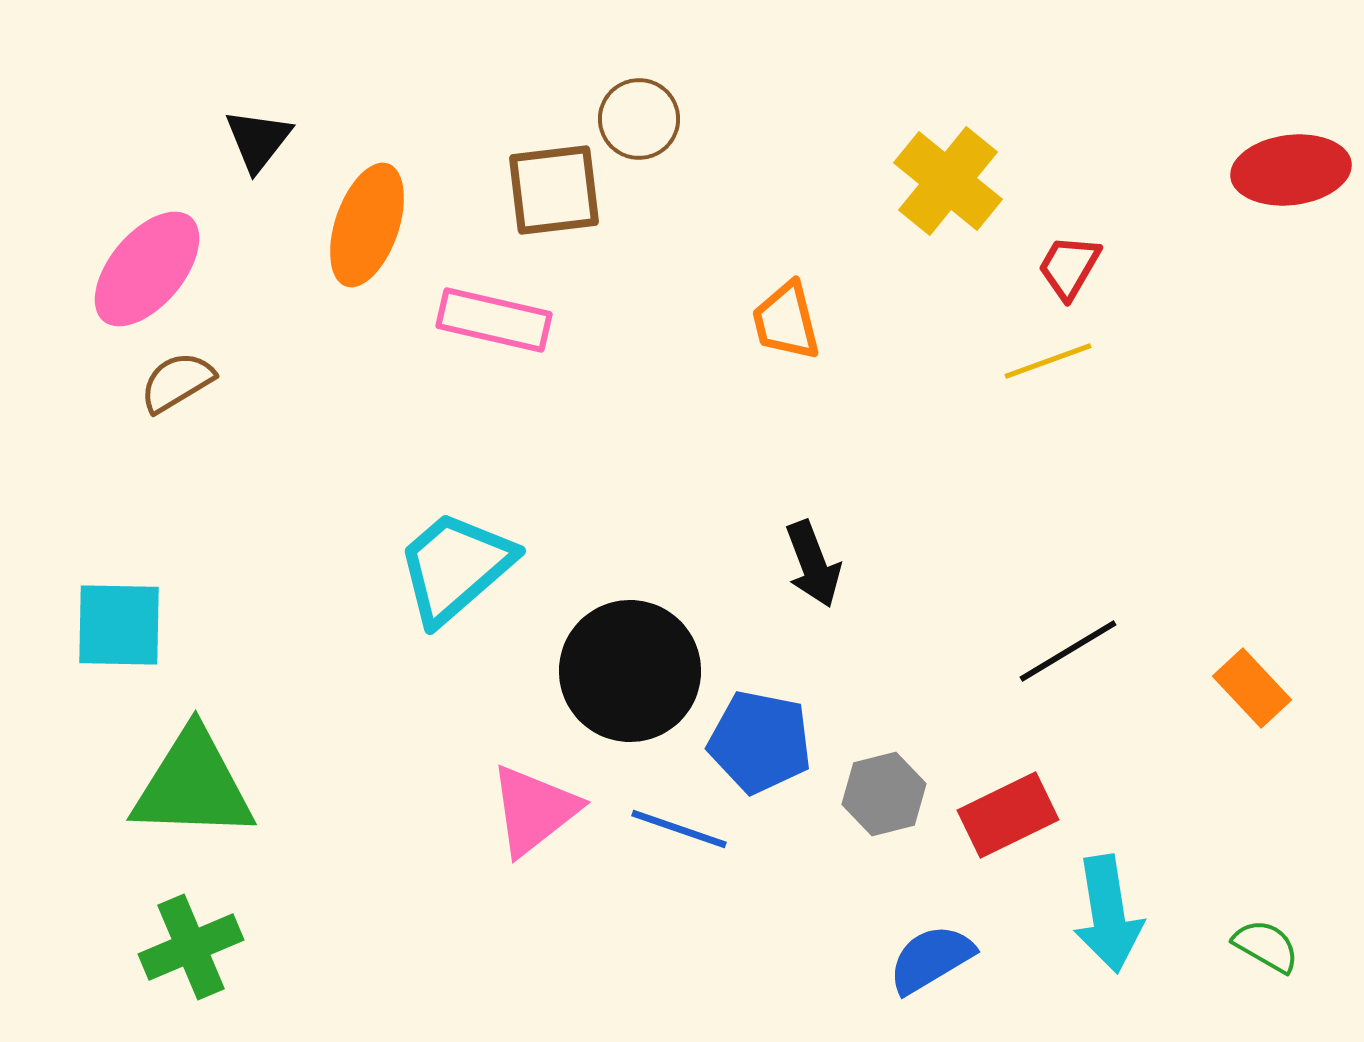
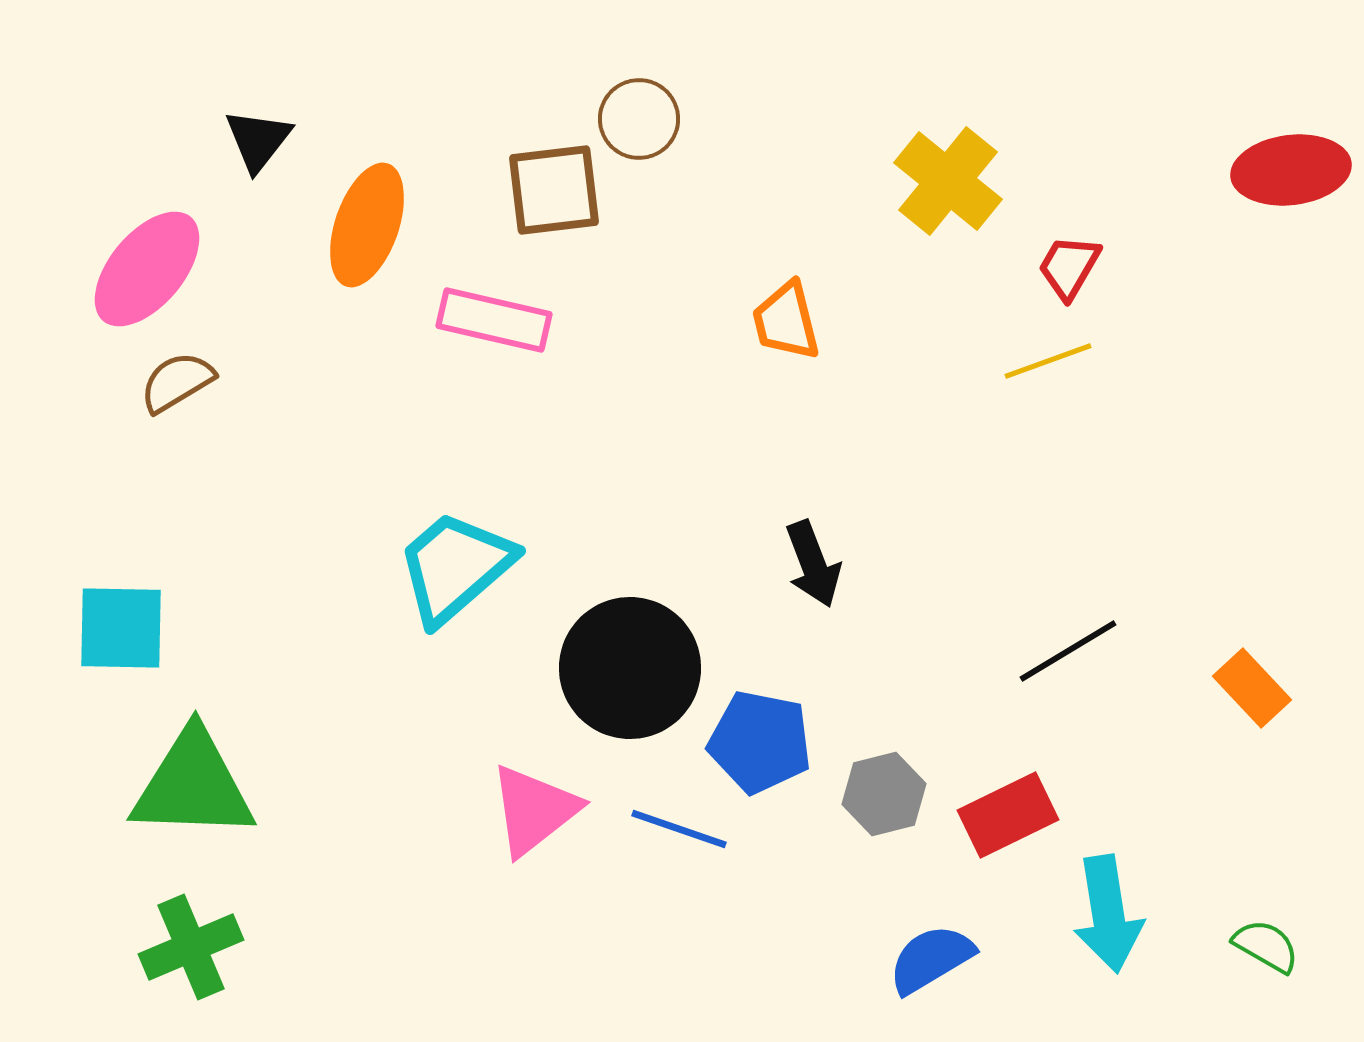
cyan square: moved 2 px right, 3 px down
black circle: moved 3 px up
